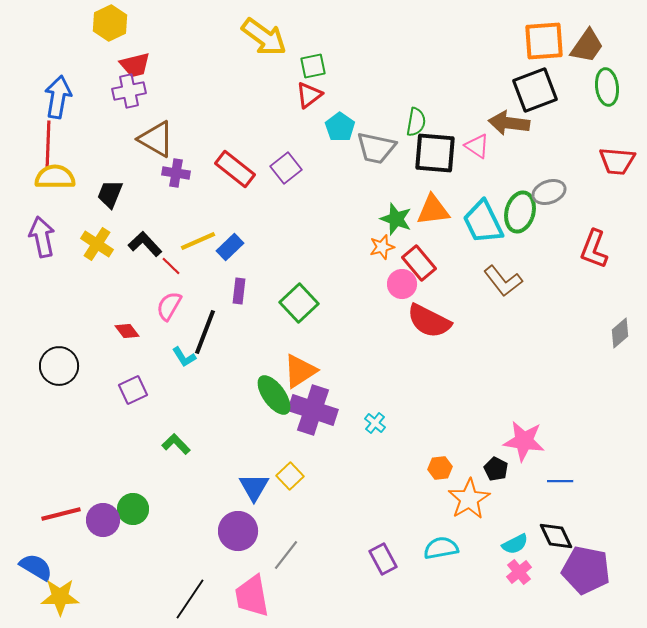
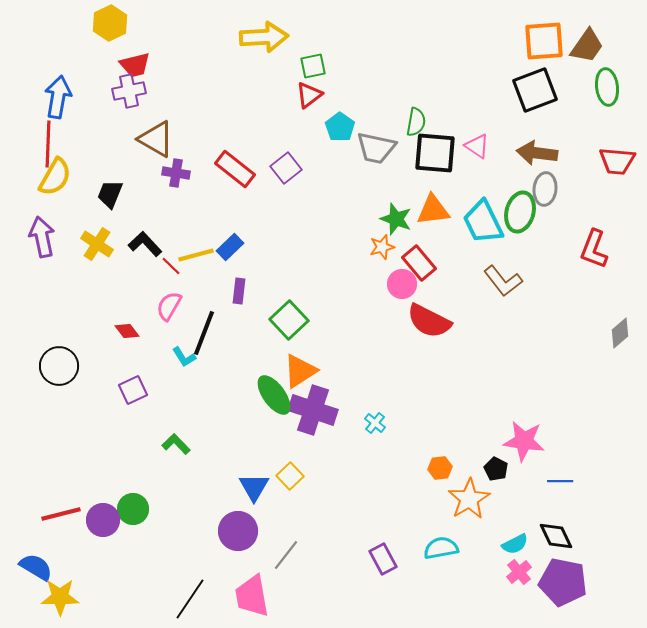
yellow arrow at (264, 37): rotated 39 degrees counterclockwise
brown arrow at (509, 123): moved 28 px right, 30 px down
yellow semicircle at (55, 177): rotated 120 degrees clockwise
gray ellipse at (549, 192): moved 4 px left, 3 px up; rotated 64 degrees counterclockwise
yellow line at (198, 241): moved 2 px left, 14 px down; rotated 9 degrees clockwise
green square at (299, 303): moved 10 px left, 17 px down
black line at (205, 332): moved 1 px left, 1 px down
purple pentagon at (586, 570): moved 23 px left, 12 px down
